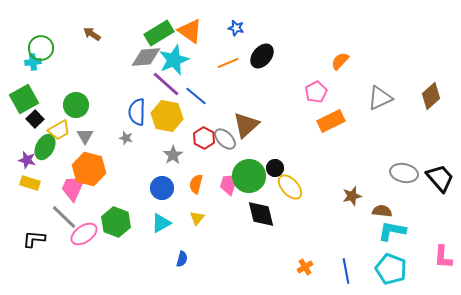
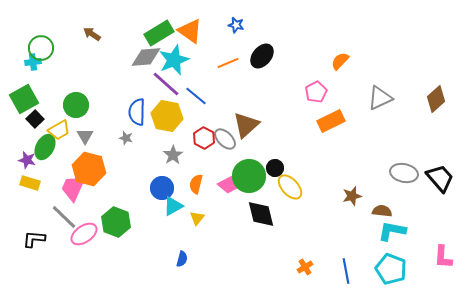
blue star at (236, 28): moved 3 px up
brown diamond at (431, 96): moved 5 px right, 3 px down
pink trapezoid at (229, 184): rotated 135 degrees counterclockwise
cyan triangle at (161, 223): moved 12 px right, 17 px up
